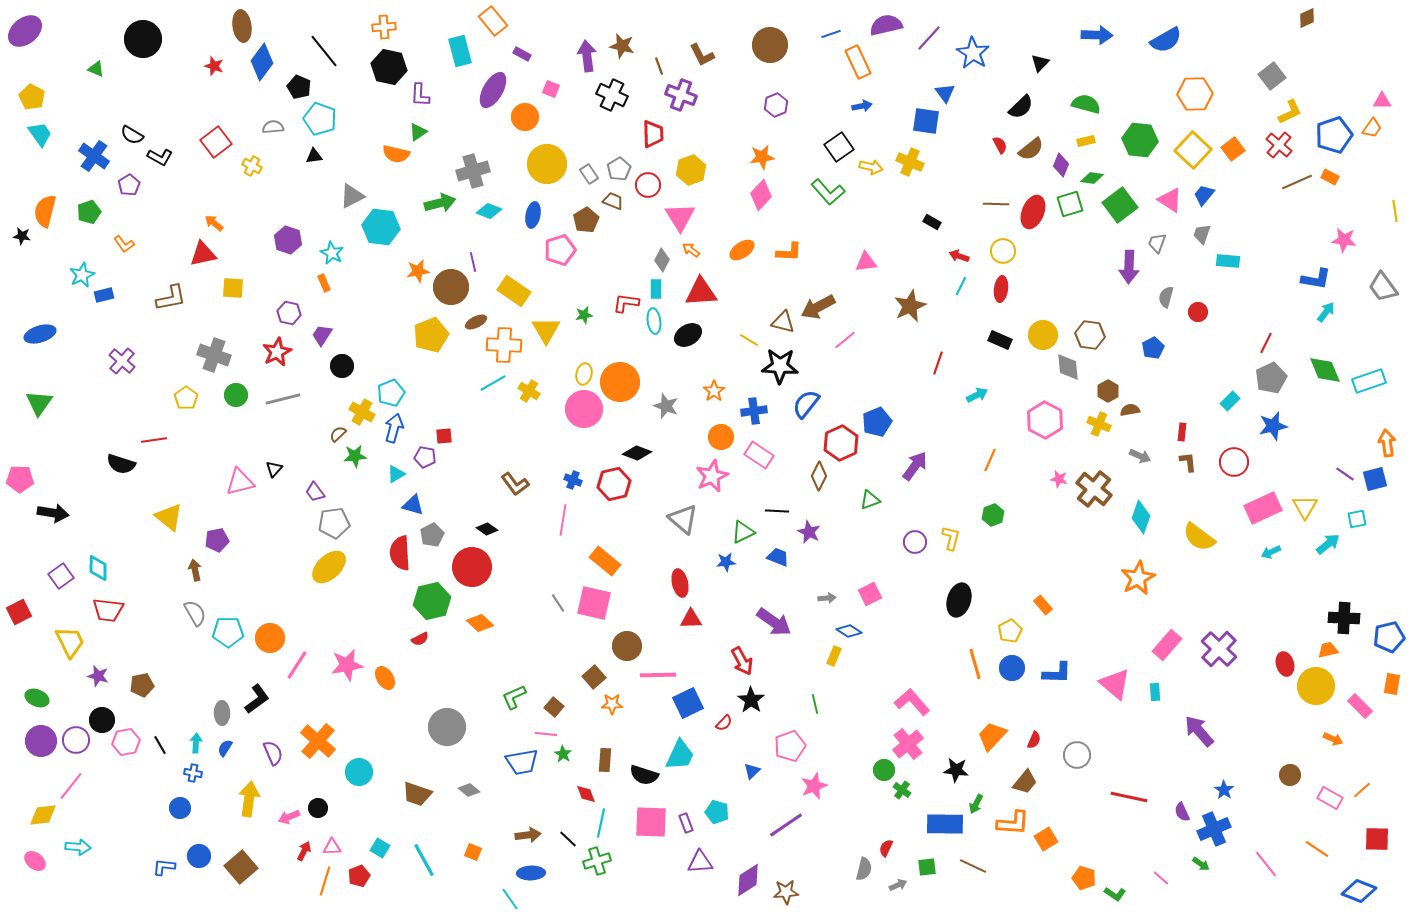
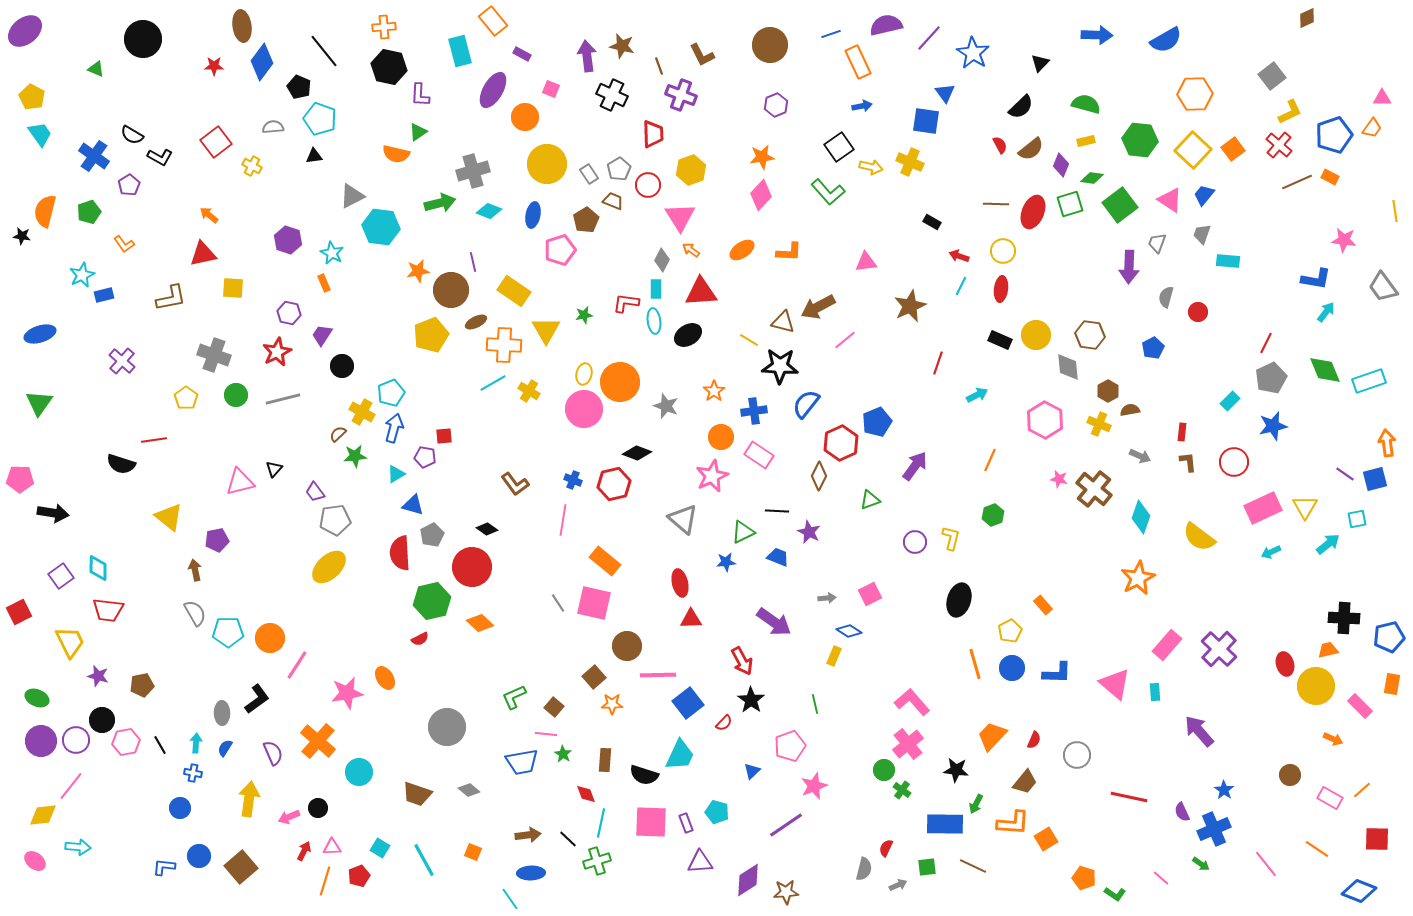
red star at (214, 66): rotated 18 degrees counterclockwise
pink triangle at (1382, 101): moved 3 px up
orange arrow at (214, 223): moved 5 px left, 8 px up
brown circle at (451, 287): moved 3 px down
yellow circle at (1043, 335): moved 7 px left
gray pentagon at (334, 523): moved 1 px right, 3 px up
pink star at (347, 665): moved 28 px down
blue square at (688, 703): rotated 12 degrees counterclockwise
